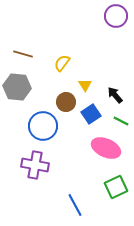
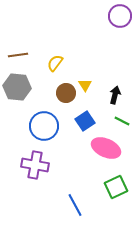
purple circle: moved 4 px right
brown line: moved 5 px left, 1 px down; rotated 24 degrees counterclockwise
yellow semicircle: moved 7 px left
black arrow: rotated 54 degrees clockwise
brown circle: moved 9 px up
blue square: moved 6 px left, 7 px down
green line: moved 1 px right
blue circle: moved 1 px right
